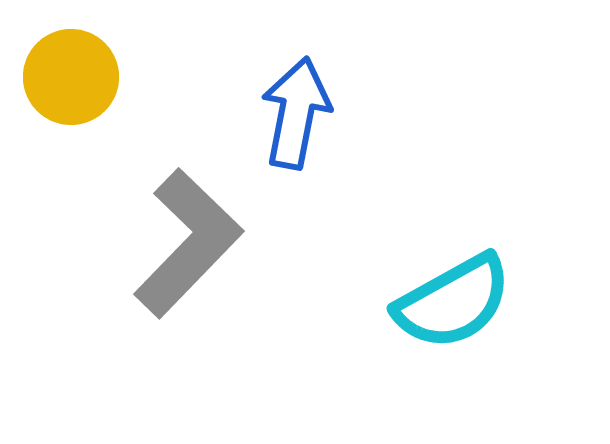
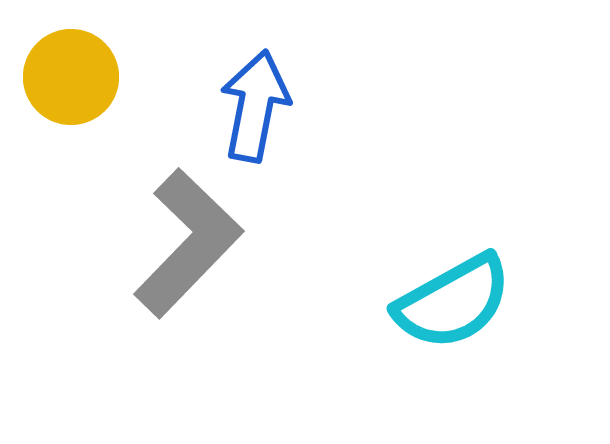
blue arrow: moved 41 px left, 7 px up
